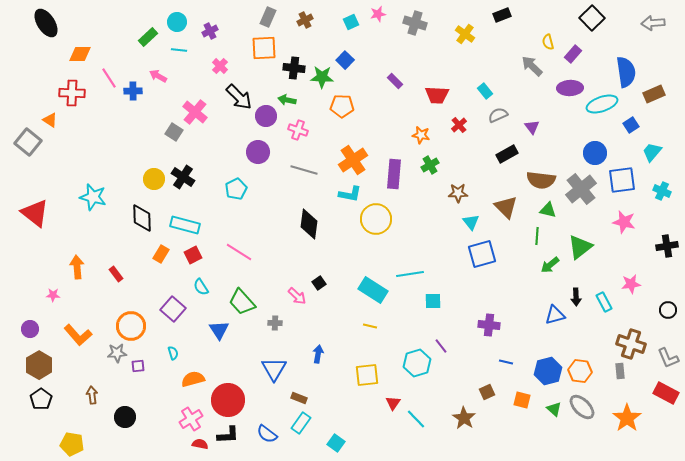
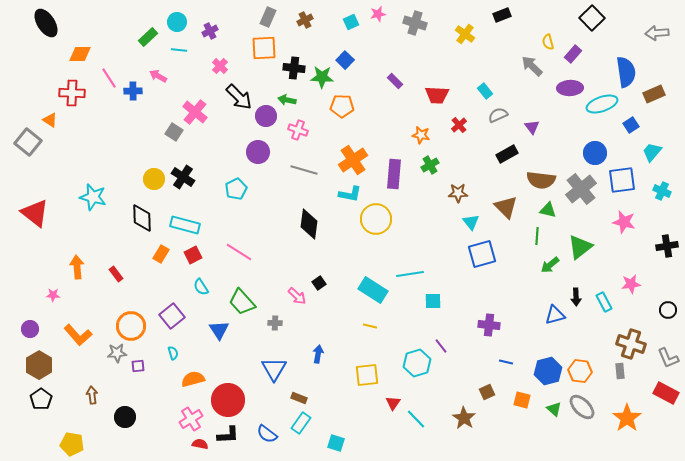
gray arrow at (653, 23): moved 4 px right, 10 px down
purple square at (173, 309): moved 1 px left, 7 px down; rotated 10 degrees clockwise
cyan square at (336, 443): rotated 18 degrees counterclockwise
